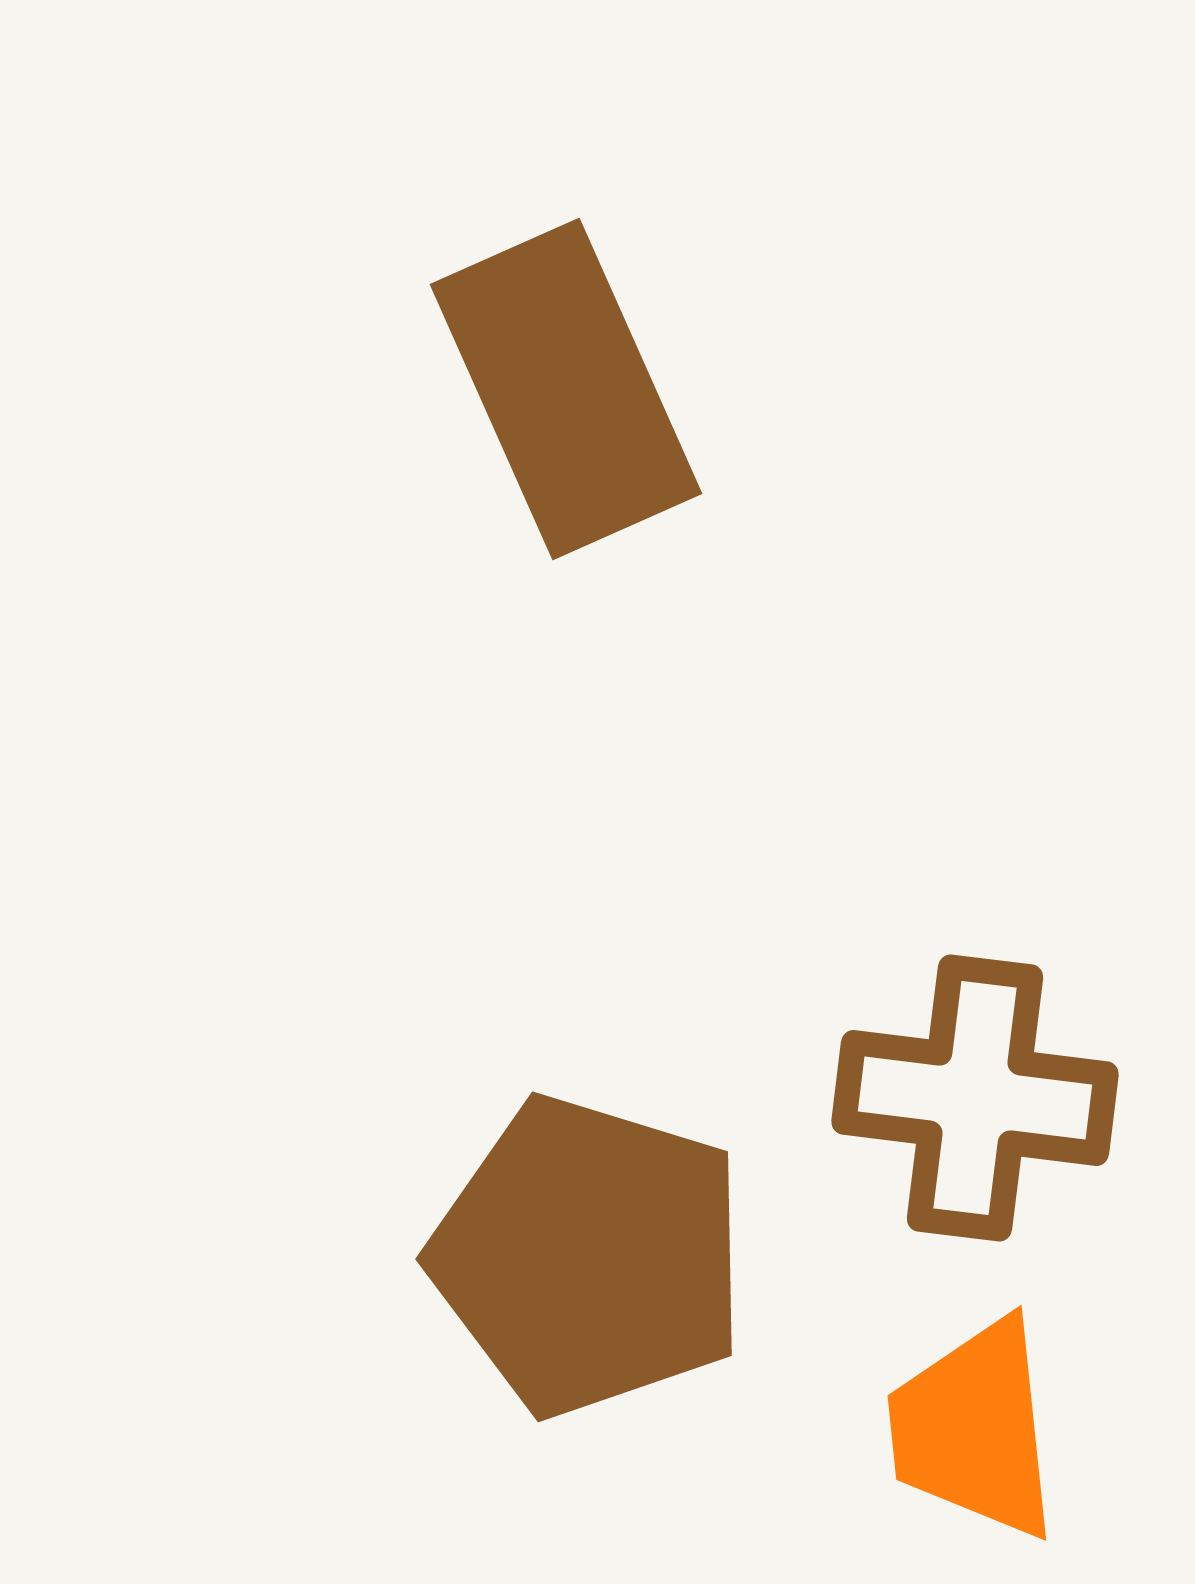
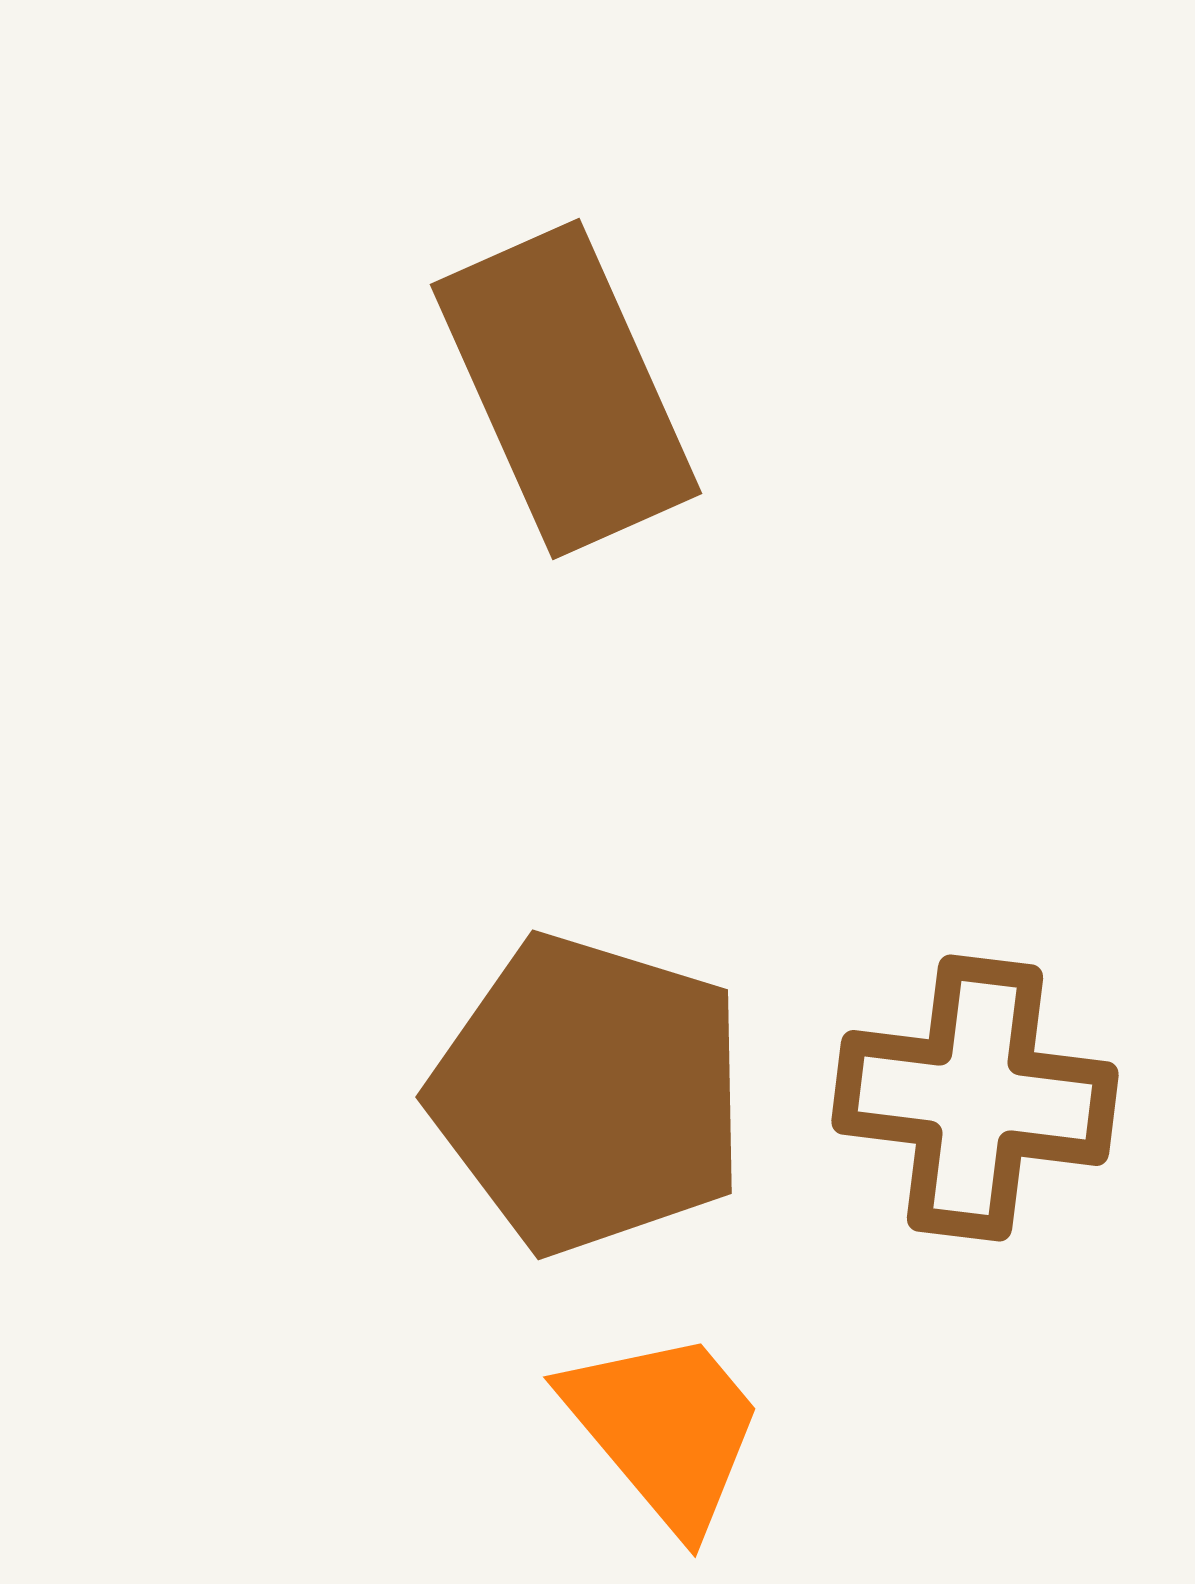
brown pentagon: moved 162 px up
orange trapezoid: moved 309 px left; rotated 146 degrees clockwise
